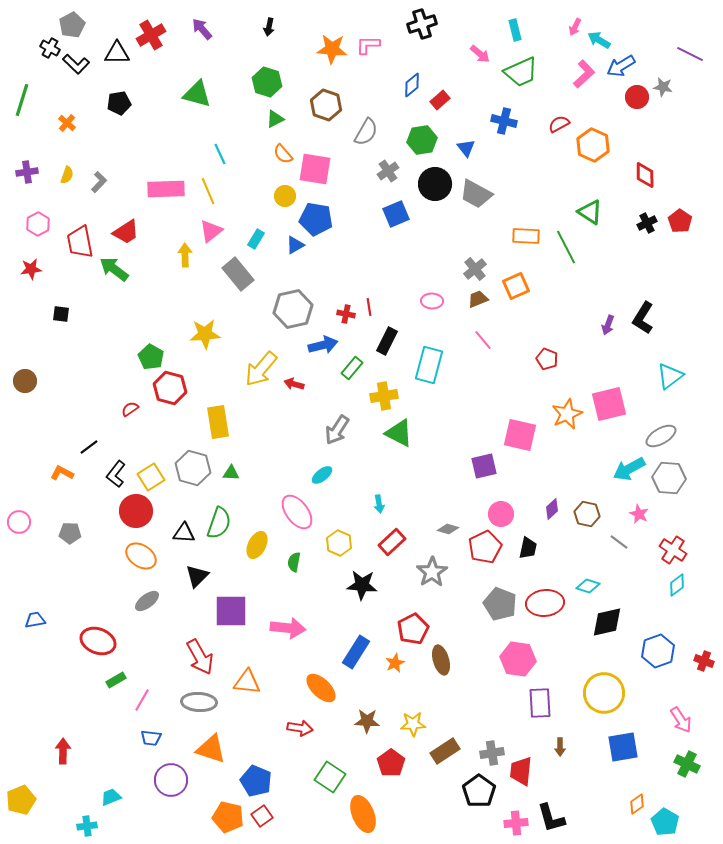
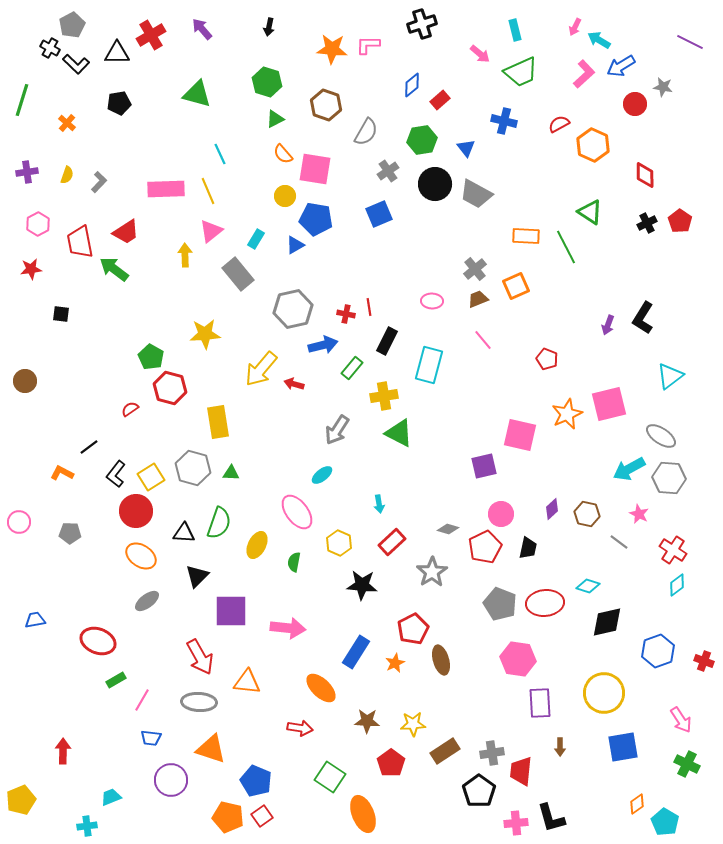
purple line at (690, 54): moved 12 px up
red circle at (637, 97): moved 2 px left, 7 px down
blue square at (396, 214): moved 17 px left
gray ellipse at (661, 436): rotated 64 degrees clockwise
